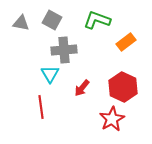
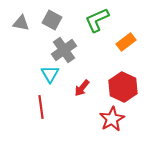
green L-shape: rotated 44 degrees counterclockwise
gray cross: rotated 30 degrees counterclockwise
